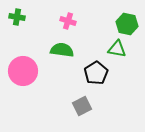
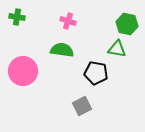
black pentagon: rotated 30 degrees counterclockwise
